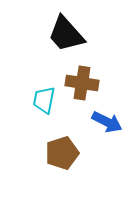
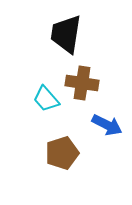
black trapezoid: rotated 51 degrees clockwise
cyan trapezoid: moved 2 px right, 1 px up; rotated 52 degrees counterclockwise
blue arrow: moved 3 px down
